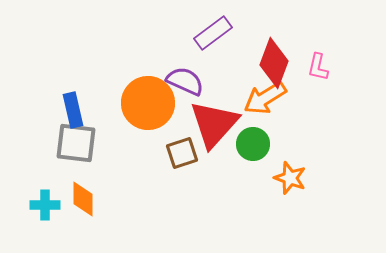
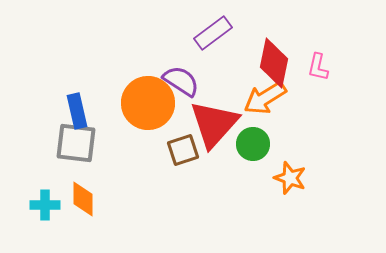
red diamond: rotated 9 degrees counterclockwise
purple semicircle: moved 4 px left; rotated 9 degrees clockwise
blue rectangle: moved 4 px right, 1 px down
brown square: moved 1 px right, 3 px up
